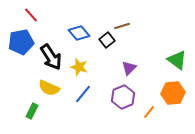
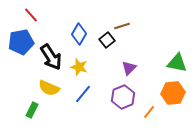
blue diamond: moved 1 px down; rotated 70 degrees clockwise
green triangle: moved 3 px down; rotated 25 degrees counterclockwise
green rectangle: moved 1 px up
